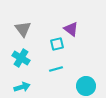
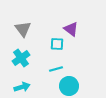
cyan square: rotated 16 degrees clockwise
cyan cross: rotated 24 degrees clockwise
cyan circle: moved 17 px left
